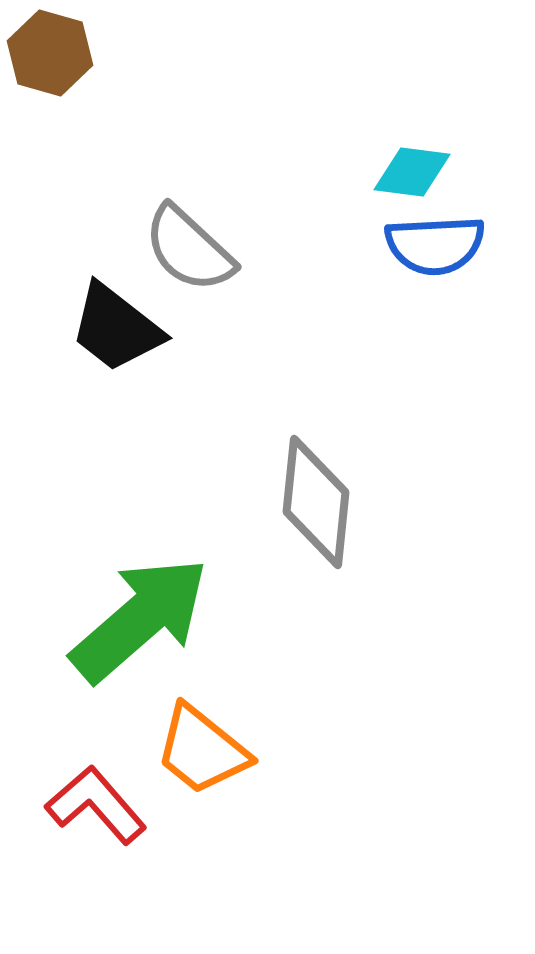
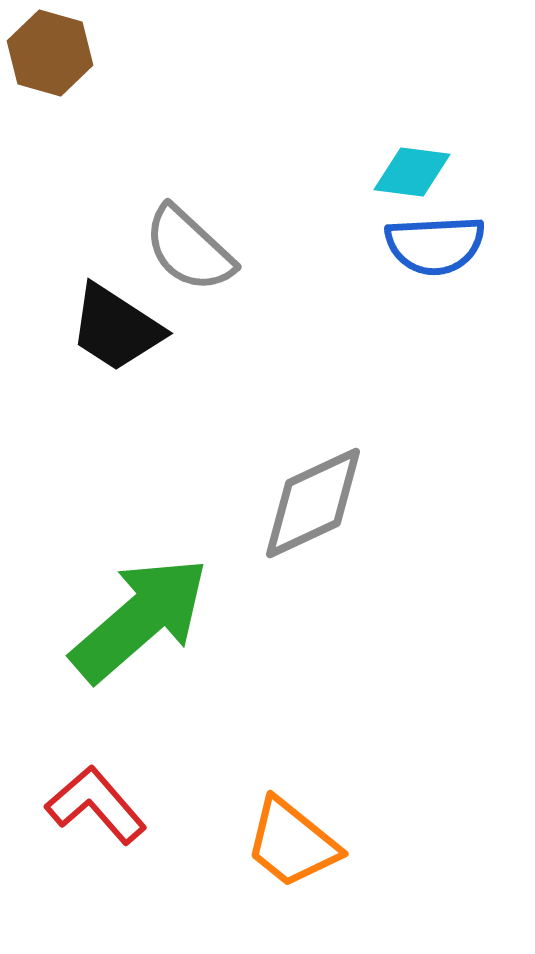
black trapezoid: rotated 5 degrees counterclockwise
gray diamond: moved 3 px left, 1 px down; rotated 59 degrees clockwise
orange trapezoid: moved 90 px right, 93 px down
